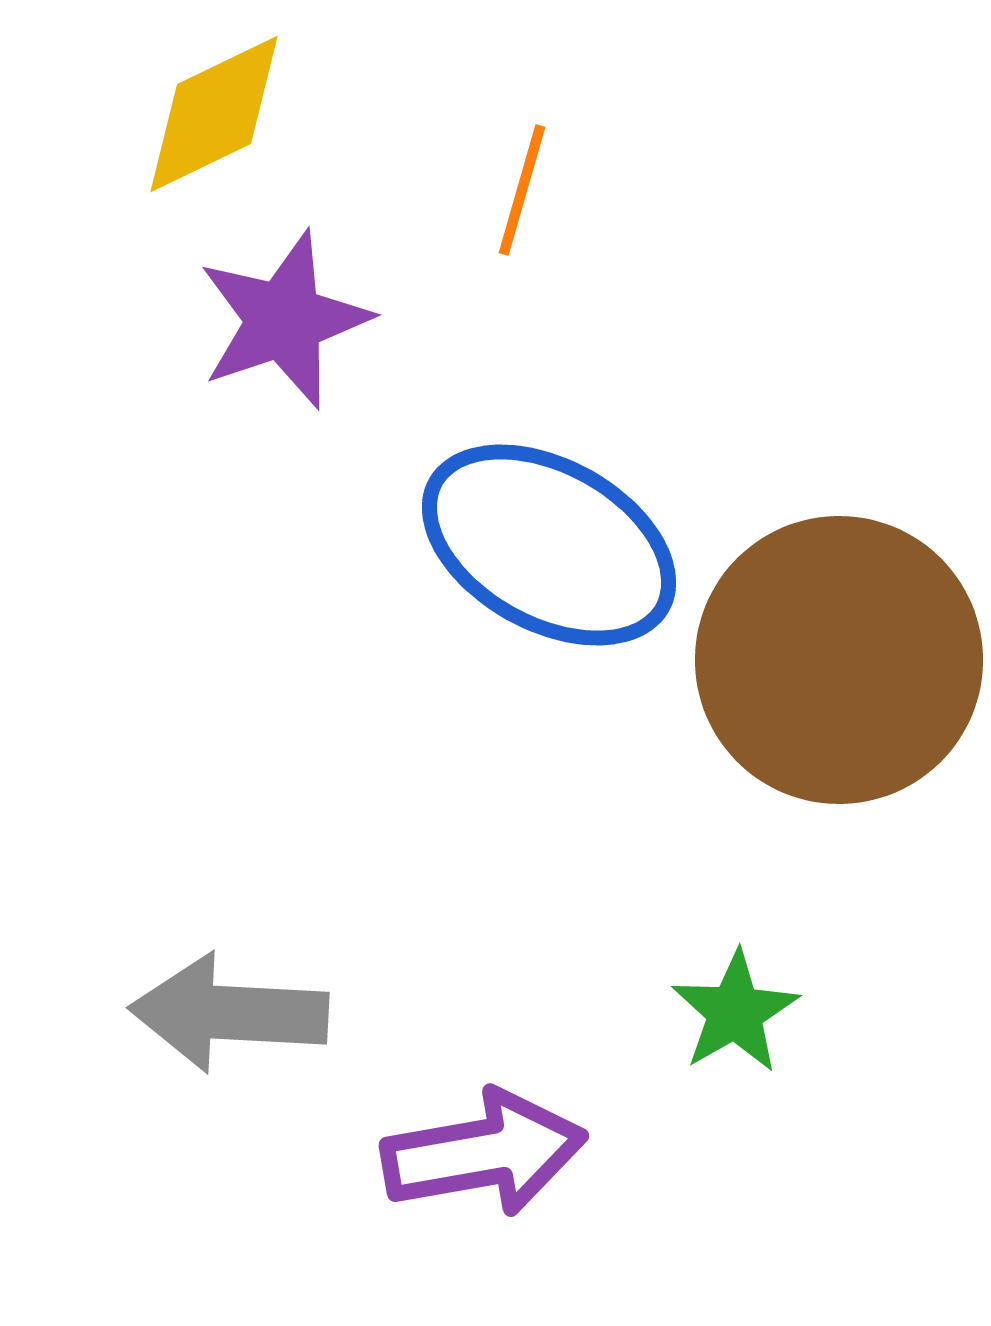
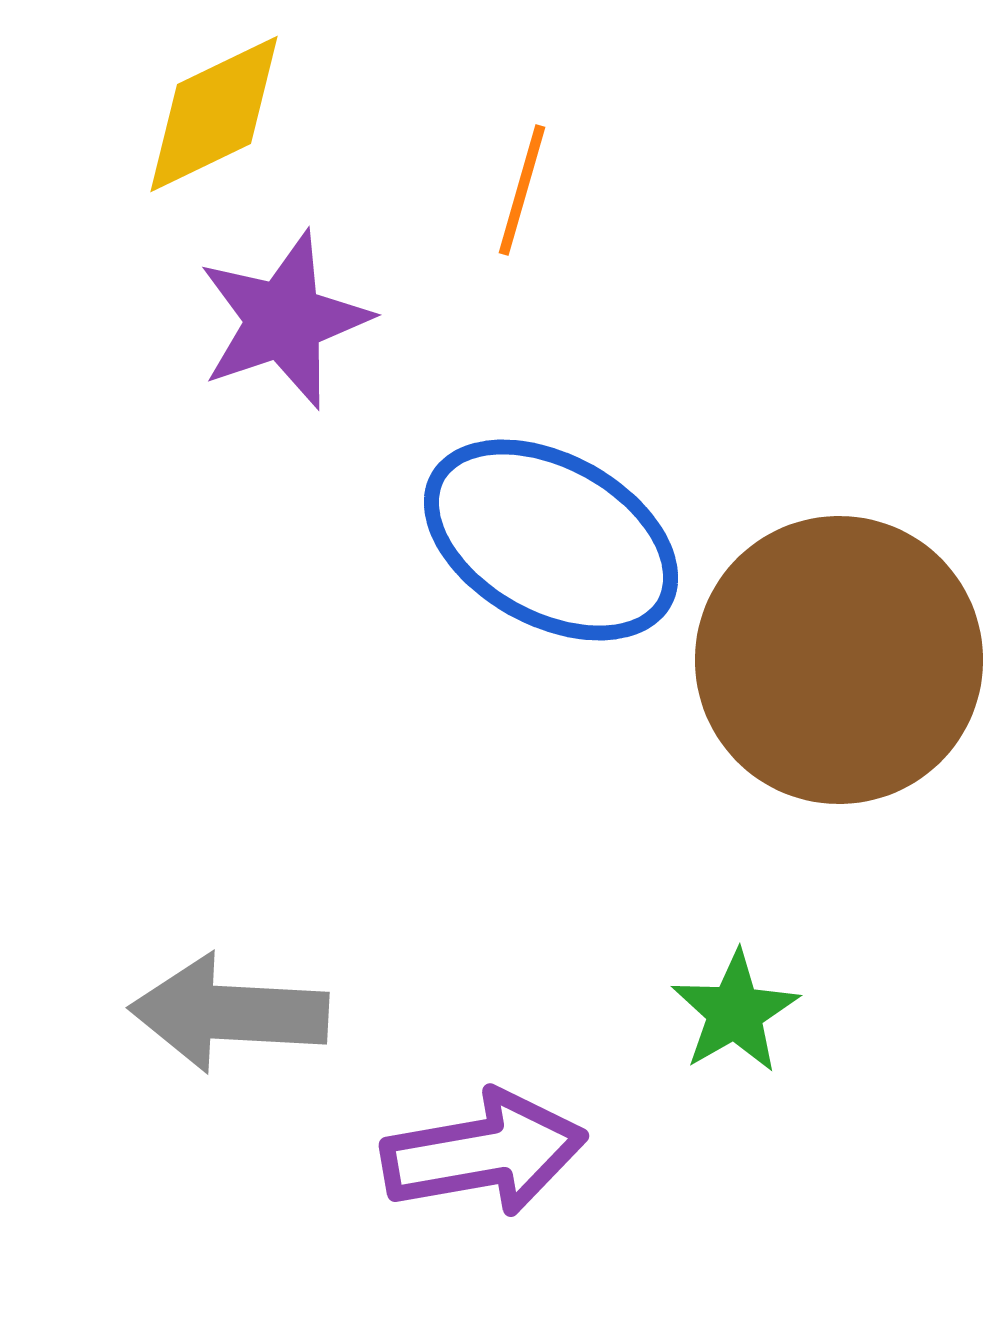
blue ellipse: moved 2 px right, 5 px up
